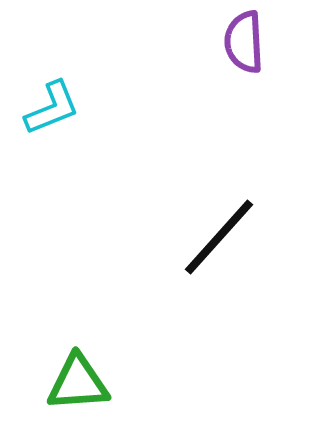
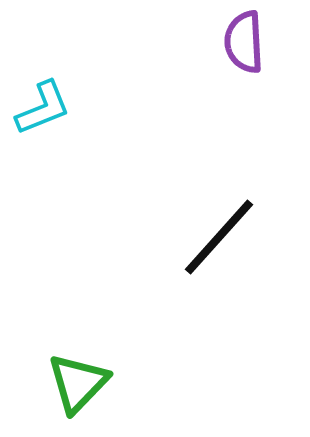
cyan L-shape: moved 9 px left
green triangle: rotated 42 degrees counterclockwise
